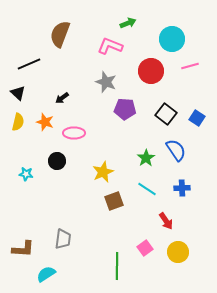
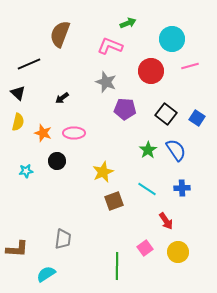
orange star: moved 2 px left, 11 px down
green star: moved 2 px right, 8 px up
cyan star: moved 3 px up; rotated 16 degrees counterclockwise
brown L-shape: moved 6 px left
